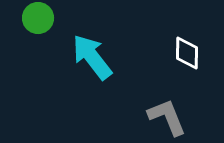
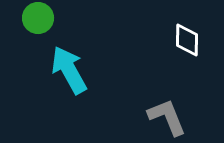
white diamond: moved 13 px up
cyan arrow: moved 23 px left, 13 px down; rotated 9 degrees clockwise
